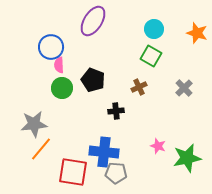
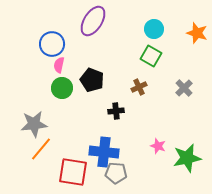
blue circle: moved 1 px right, 3 px up
pink semicircle: rotated 14 degrees clockwise
black pentagon: moved 1 px left
